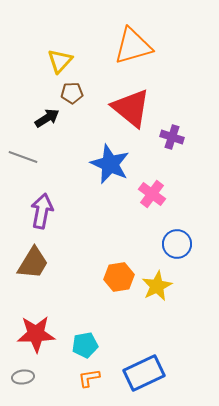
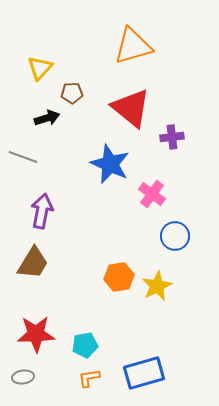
yellow triangle: moved 20 px left, 7 px down
black arrow: rotated 15 degrees clockwise
purple cross: rotated 25 degrees counterclockwise
blue circle: moved 2 px left, 8 px up
blue rectangle: rotated 9 degrees clockwise
